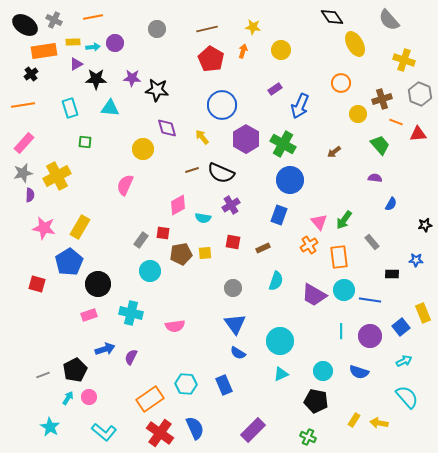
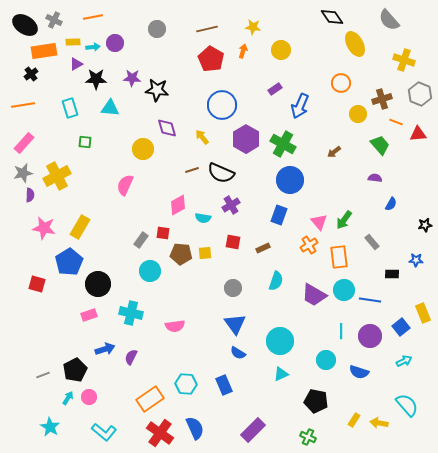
brown pentagon at (181, 254): rotated 15 degrees clockwise
cyan circle at (323, 371): moved 3 px right, 11 px up
cyan semicircle at (407, 397): moved 8 px down
